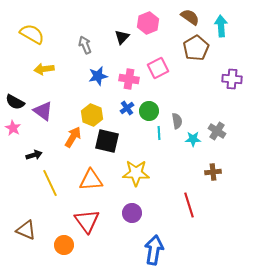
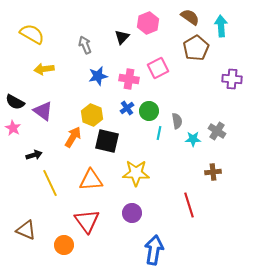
cyan line: rotated 16 degrees clockwise
